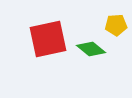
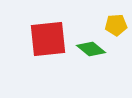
red square: rotated 6 degrees clockwise
